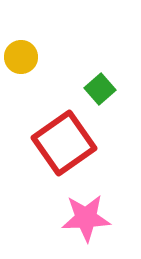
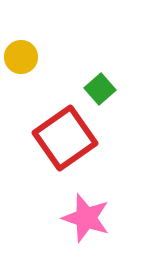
red square: moved 1 px right, 5 px up
pink star: rotated 21 degrees clockwise
